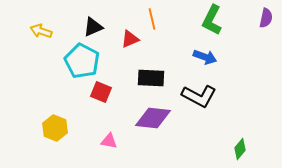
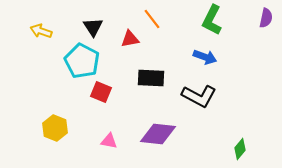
orange line: rotated 25 degrees counterclockwise
black triangle: rotated 40 degrees counterclockwise
red triangle: rotated 12 degrees clockwise
purple diamond: moved 5 px right, 16 px down
